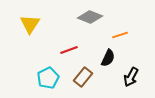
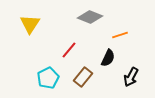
red line: rotated 30 degrees counterclockwise
